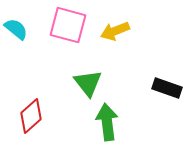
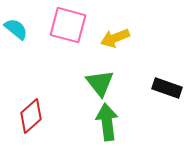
yellow arrow: moved 7 px down
green triangle: moved 12 px right
